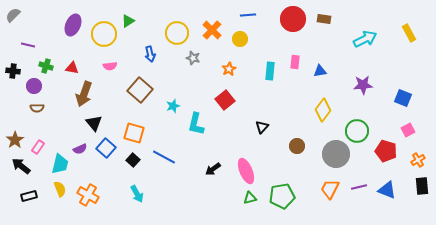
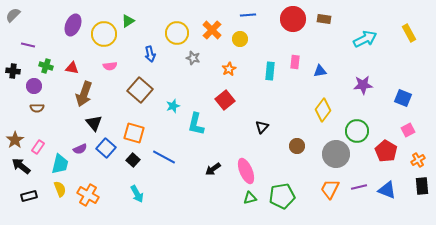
red pentagon at (386, 151): rotated 15 degrees clockwise
